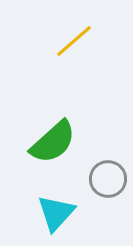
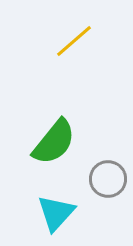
green semicircle: moved 1 px right; rotated 9 degrees counterclockwise
